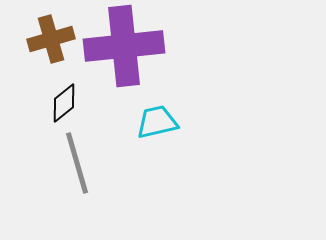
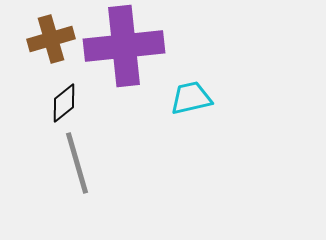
cyan trapezoid: moved 34 px right, 24 px up
